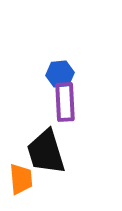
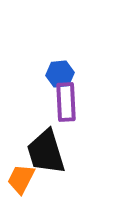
purple rectangle: moved 1 px right
orange trapezoid: rotated 148 degrees counterclockwise
